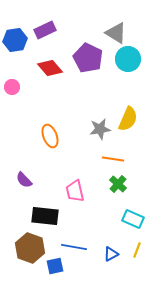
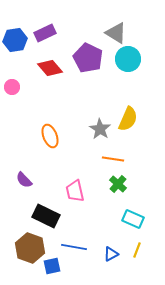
purple rectangle: moved 3 px down
gray star: rotated 30 degrees counterclockwise
black rectangle: moved 1 px right; rotated 20 degrees clockwise
blue square: moved 3 px left
